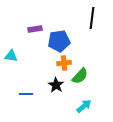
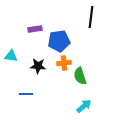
black line: moved 1 px left, 1 px up
green semicircle: rotated 120 degrees clockwise
black star: moved 18 px left, 19 px up; rotated 28 degrees counterclockwise
